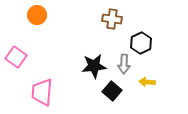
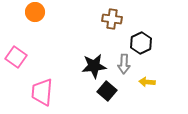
orange circle: moved 2 px left, 3 px up
black square: moved 5 px left
